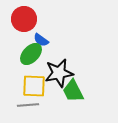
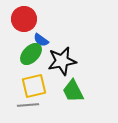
black star: moved 3 px right, 12 px up
yellow square: rotated 15 degrees counterclockwise
